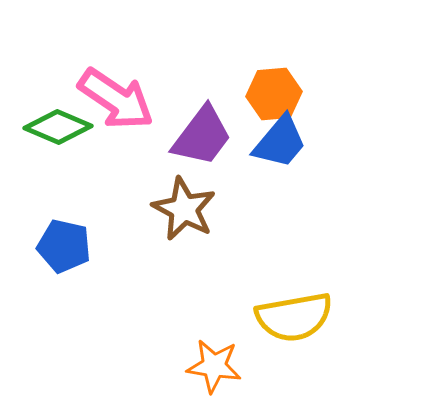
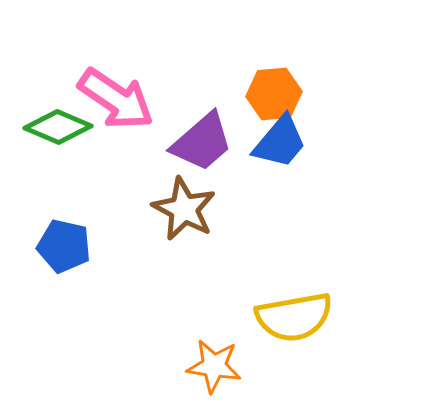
purple trapezoid: moved 6 px down; rotated 12 degrees clockwise
